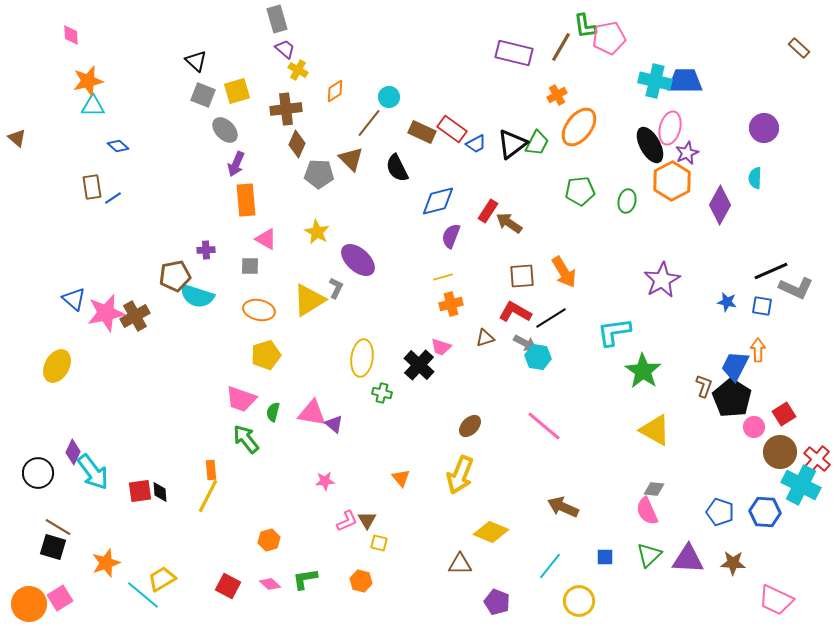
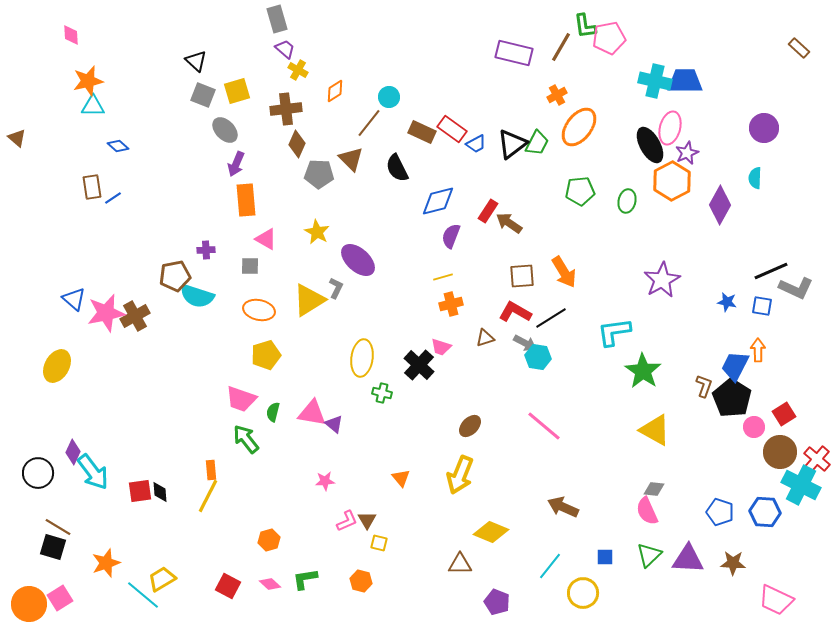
yellow circle at (579, 601): moved 4 px right, 8 px up
